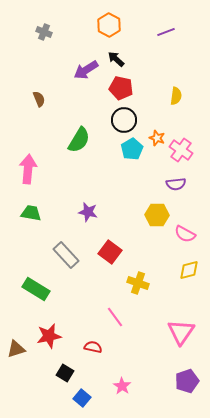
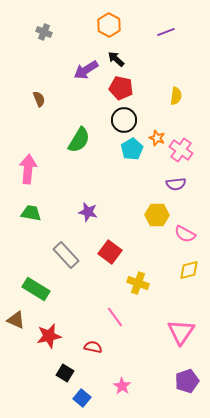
brown triangle: moved 29 px up; rotated 42 degrees clockwise
